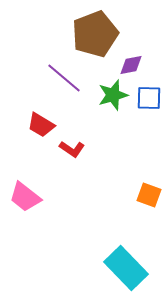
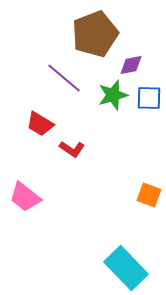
red trapezoid: moved 1 px left, 1 px up
